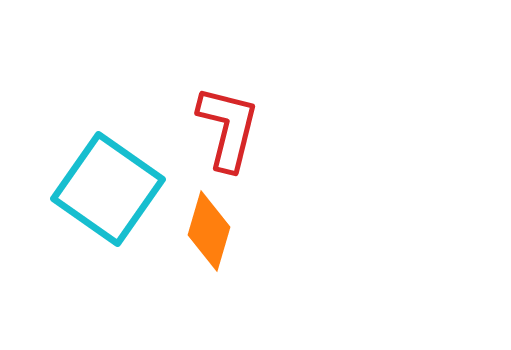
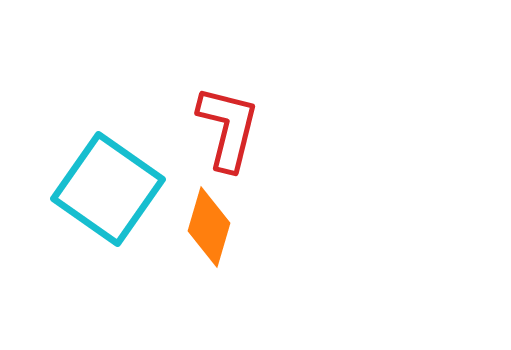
orange diamond: moved 4 px up
